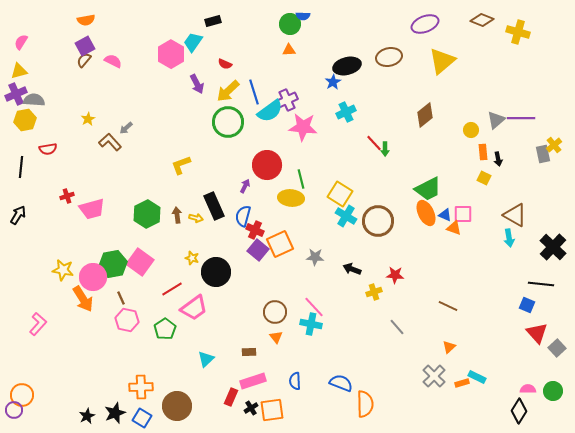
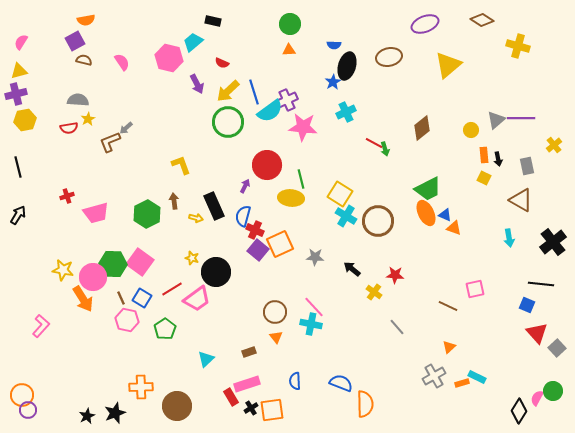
blue semicircle at (303, 16): moved 31 px right, 29 px down
brown diamond at (482, 20): rotated 10 degrees clockwise
black rectangle at (213, 21): rotated 28 degrees clockwise
yellow cross at (518, 32): moved 14 px down
cyan trapezoid at (193, 42): rotated 15 degrees clockwise
purple square at (85, 46): moved 10 px left, 5 px up
pink hexagon at (171, 54): moved 2 px left, 4 px down; rotated 16 degrees counterclockwise
brown semicircle at (84, 60): rotated 63 degrees clockwise
pink semicircle at (113, 61): moved 9 px right, 1 px down; rotated 30 degrees clockwise
yellow triangle at (442, 61): moved 6 px right, 4 px down
red semicircle at (225, 64): moved 3 px left, 1 px up
black ellipse at (347, 66): rotated 60 degrees counterclockwise
purple cross at (16, 94): rotated 10 degrees clockwise
gray semicircle at (34, 100): moved 44 px right
brown diamond at (425, 115): moved 3 px left, 13 px down
brown L-shape at (110, 142): rotated 70 degrees counterclockwise
red line at (374, 143): rotated 18 degrees counterclockwise
red semicircle at (48, 149): moved 21 px right, 21 px up
green arrow at (385, 149): rotated 16 degrees counterclockwise
orange rectangle at (483, 152): moved 1 px right, 3 px down
gray rectangle at (543, 154): moved 16 px left, 12 px down
yellow L-shape at (181, 165): rotated 90 degrees clockwise
black line at (21, 167): moved 3 px left; rotated 20 degrees counterclockwise
pink trapezoid at (92, 209): moved 4 px right, 4 px down
pink square at (463, 214): moved 12 px right, 75 px down; rotated 12 degrees counterclockwise
brown arrow at (177, 215): moved 3 px left, 14 px up
brown triangle at (515, 215): moved 6 px right, 15 px up
black cross at (553, 247): moved 5 px up; rotated 8 degrees clockwise
green hexagon at (113, 264): rotated 12 degrees clockwise
black arrow at (352, 269): rotated 18 degrees clockwise
yellow cross at (374, 292): rotated 35 degrees counterclockwise
pink trapezoid at (194, 308): moved 3 px right, 9 px up
pink L-shape at (38, 324): moved 3 px right, 2 px down
brown rectangle at (249, 352): rotated 16 degrees counterclockwise
gray cross at (434, 376): rotated 15 degrees clockwise
pink rectangle at (253, 381): moved 6 px left, 3 px down
pink semicircle at (528, 389): moved 9 px right, 9 px down; rotated 63 degrees counterclockwise
red rectangle at (231, 397): rotated 54 degrees counterclockwise
purple circle at (14, 410): moved 14 px right
blue square at (142, 418): moved 120 px up
